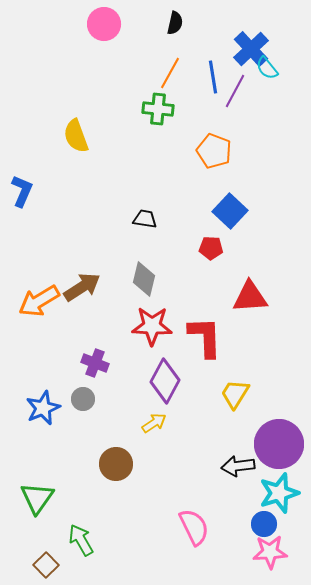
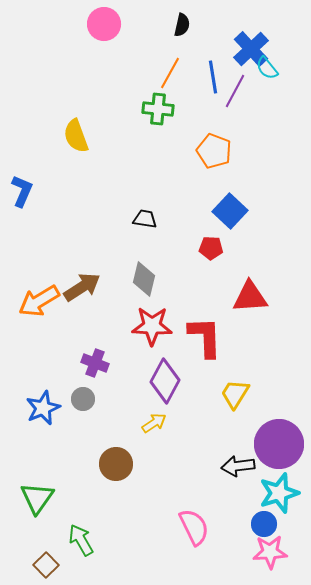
black semicircle: moved 7 px right, 2 px down
